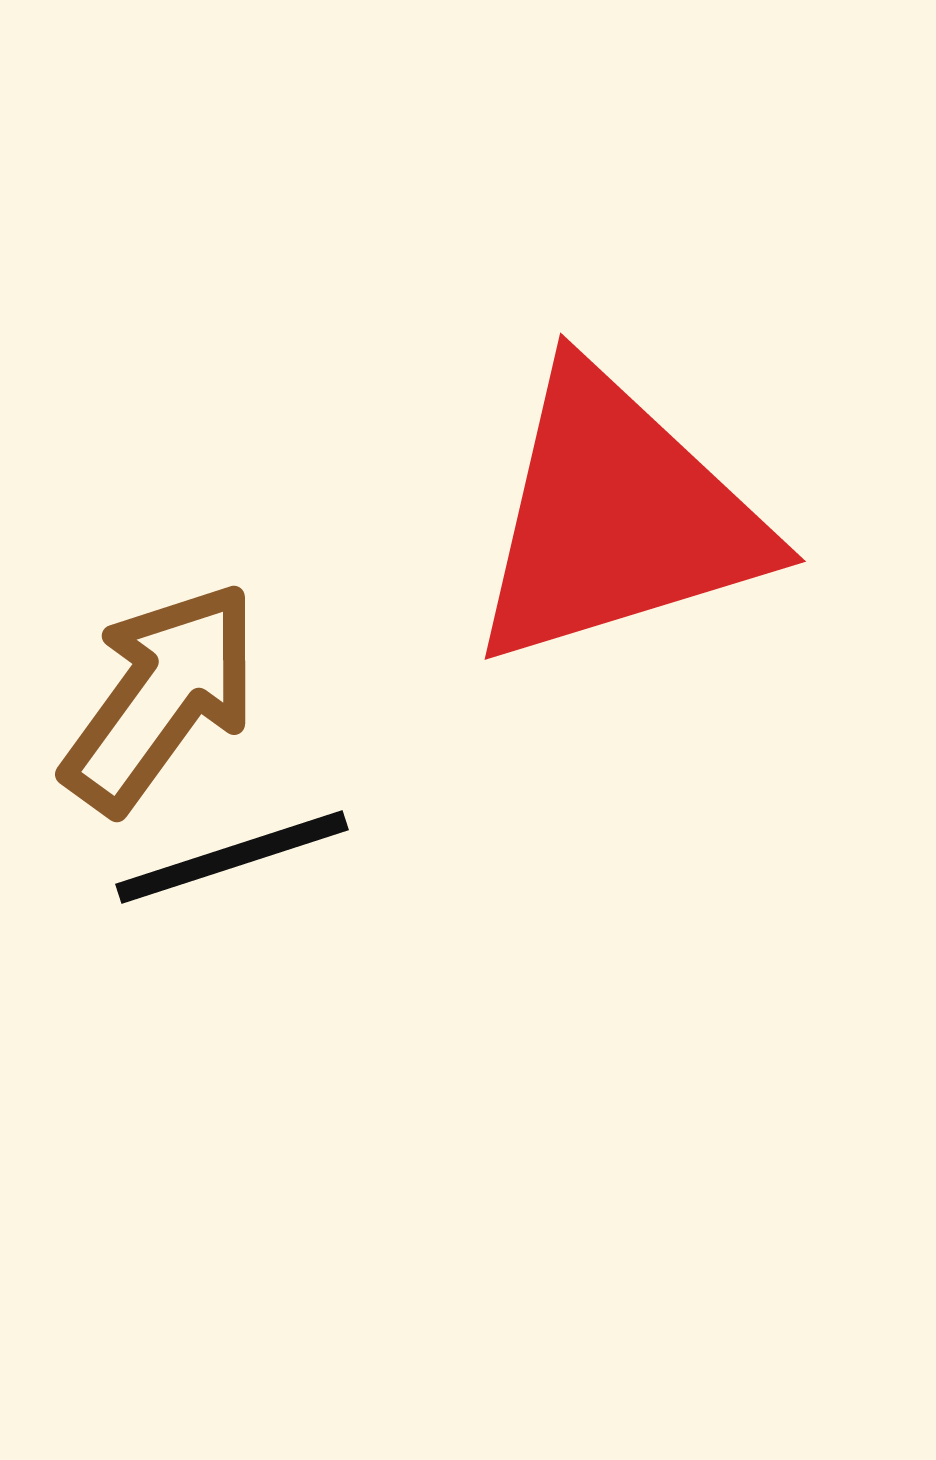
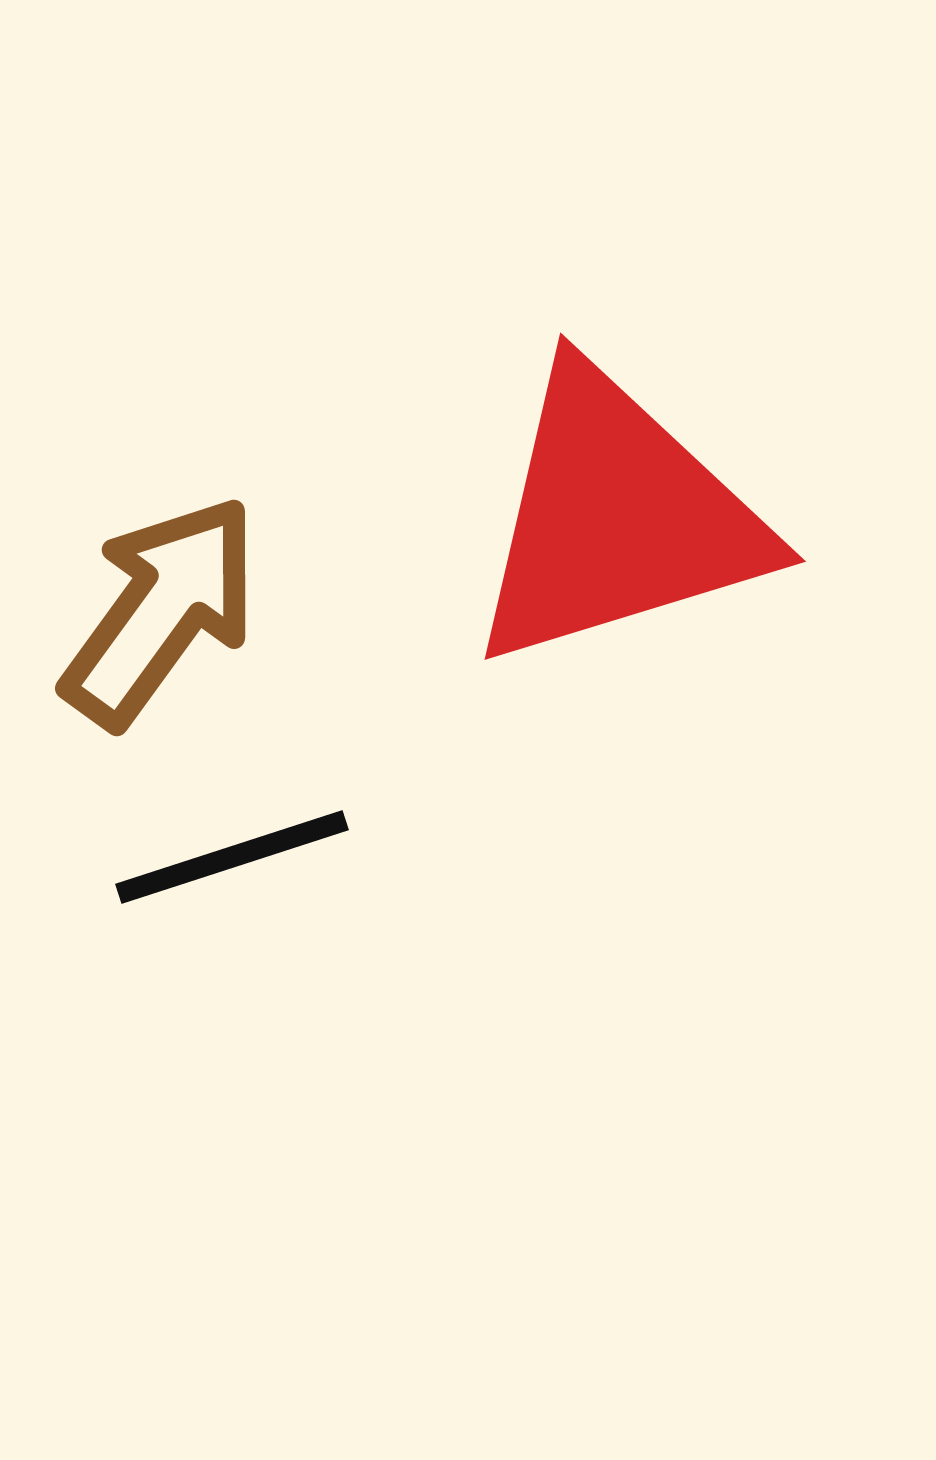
brown arrow: moved 86 px up
